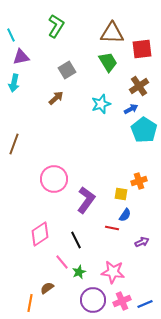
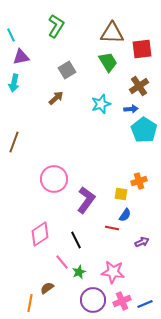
blue arrow: rotated 24 degrees clockwise
brown line: moved 2 px up
